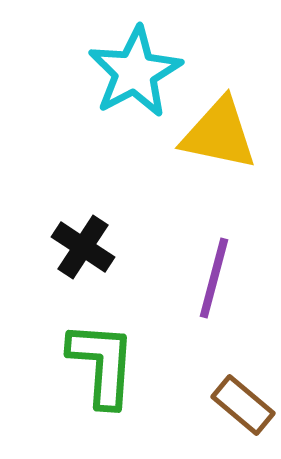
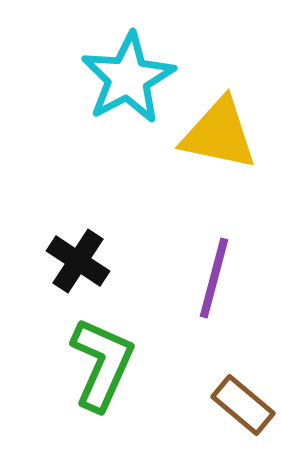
cyan star: moved 7 px left, 6 px down
black cross: moved 5 px left, 14 px down
green L-shape: rotated 20 degrees clockwise
